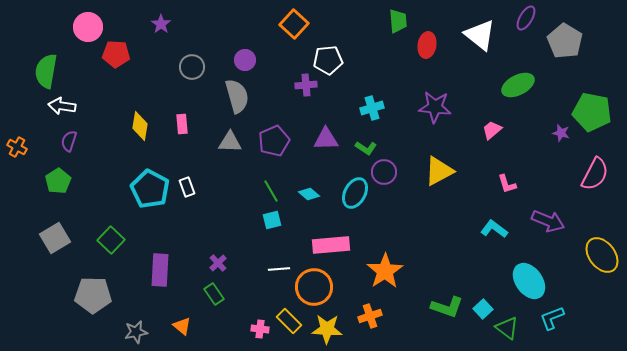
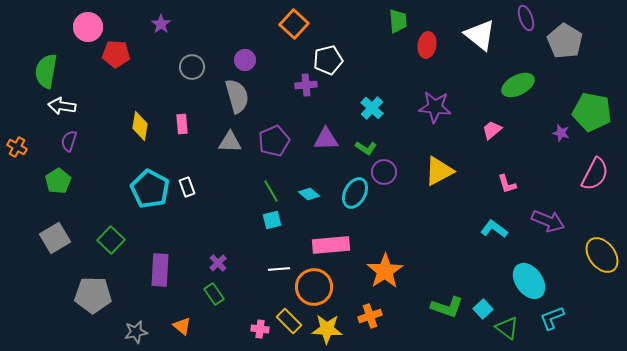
purple ellipse at (526, 18): rotated 50 degrees counterclockwise
white pentagon at (328, 60): rotated 8 degrees counterclockwise
cyan cross at (372, 108): rotated 30 degrees counterclockwise
